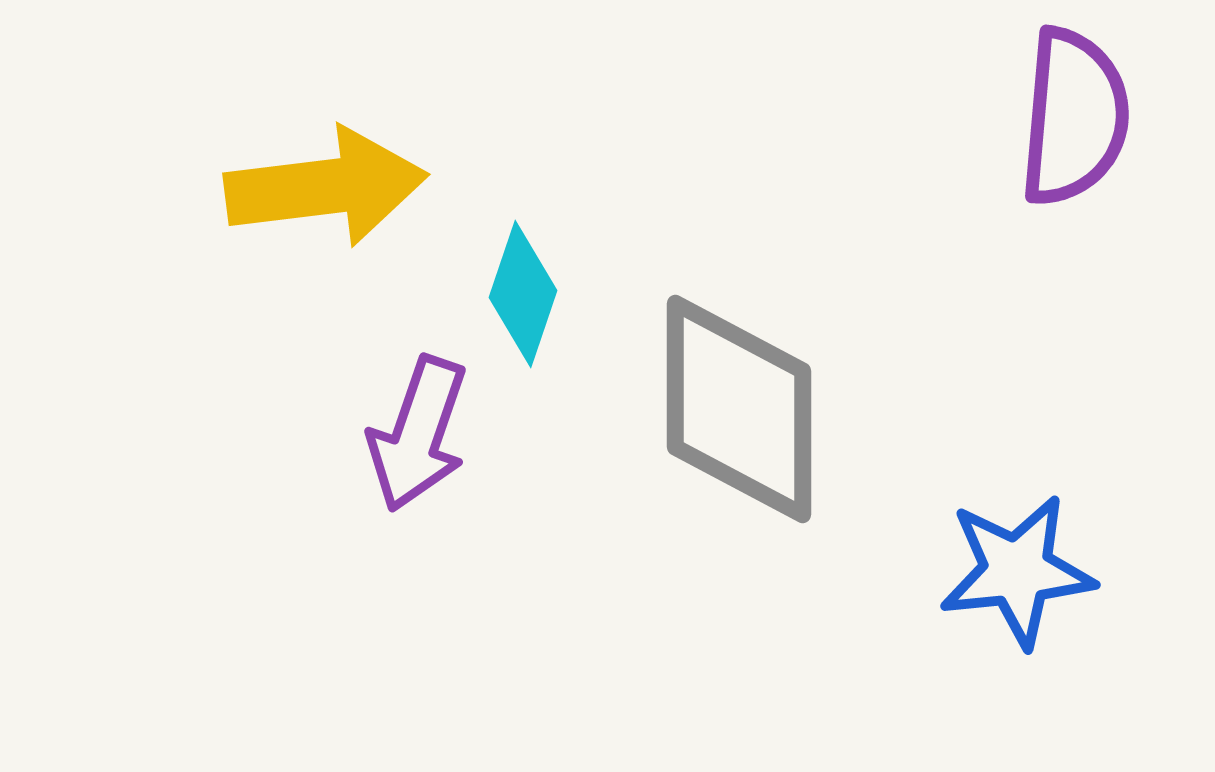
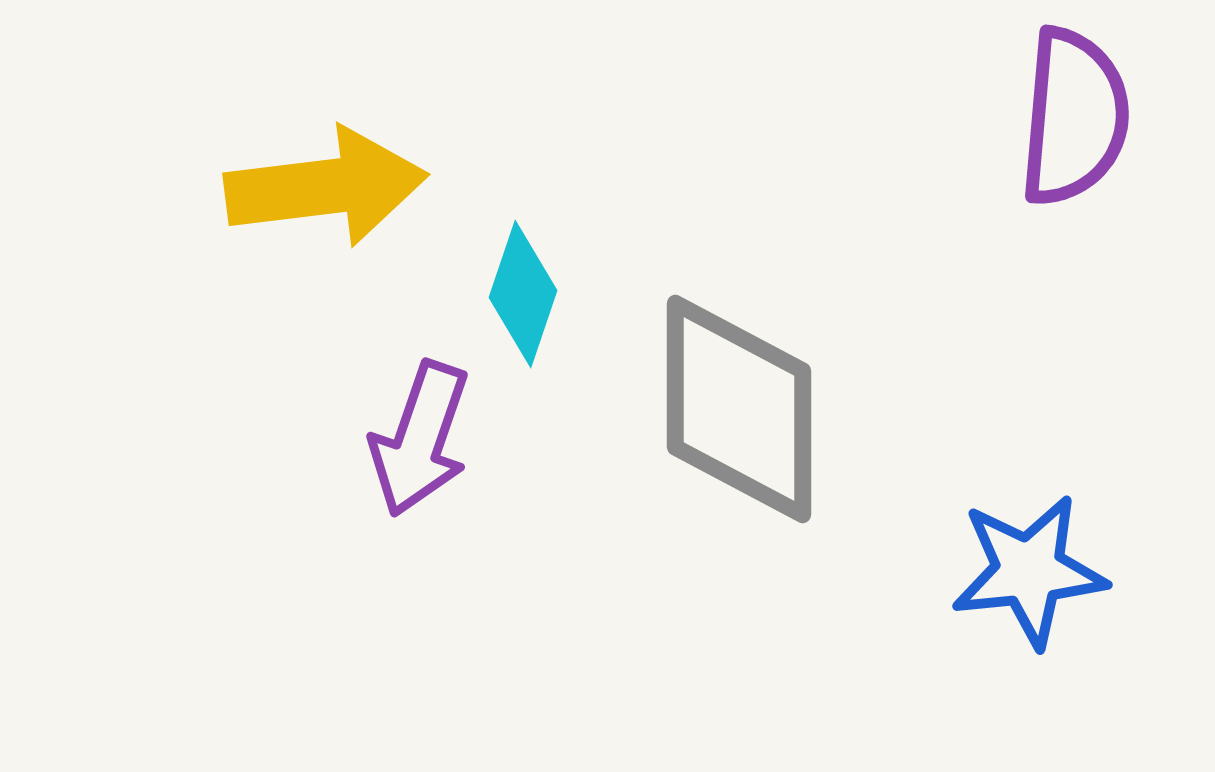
purple arrow: moved 2 px right, 5 px down
blue star: moved 12 px right
